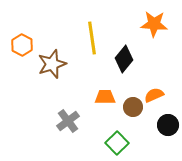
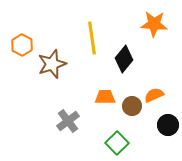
brown circle: moved 1 px left, 1 px up
